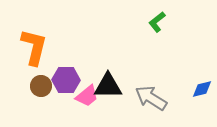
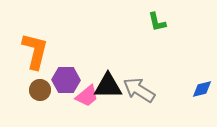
green L-shape: rotated 65 degrees counterclockwise
orange L-shape: moved 1 px right, 4 px down
brown circle: moved 1 px left, 4 px down
gray arrow: moved 12 px left, 8 px up
